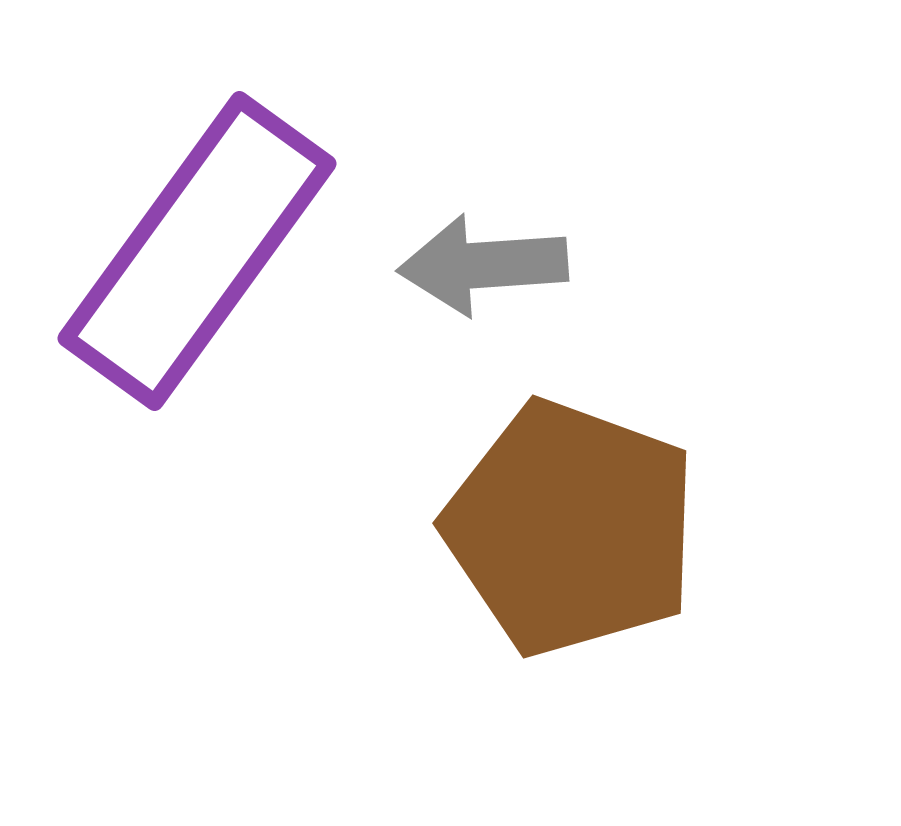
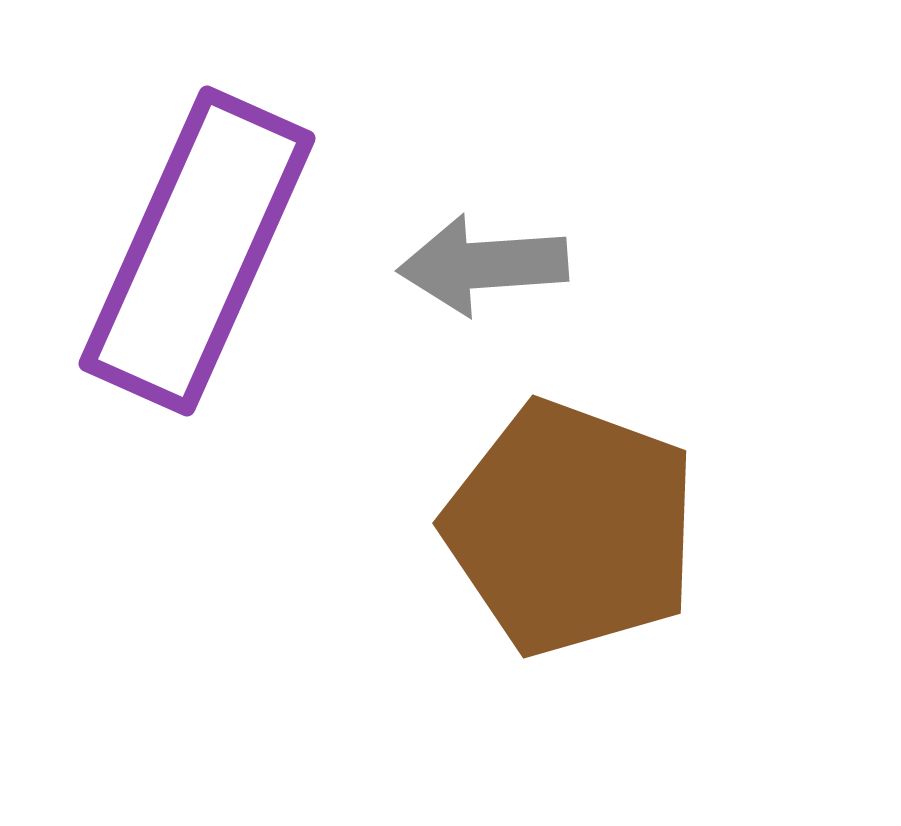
purple rectangle: rotated 12 degrees counterclockwise
